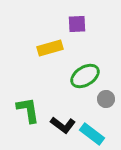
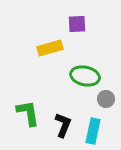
green ellipse: rotated 44 degrees clockwise
green L-shape: moved 3 px down
black L-shape: rotated 105 degrees counterclockwise
cyan rectangle: moved 1 px right, 3 px up; rotated 65 degrees clockwise
